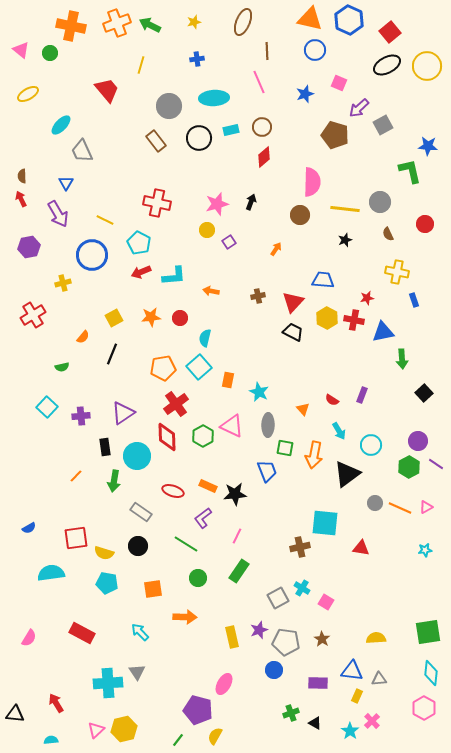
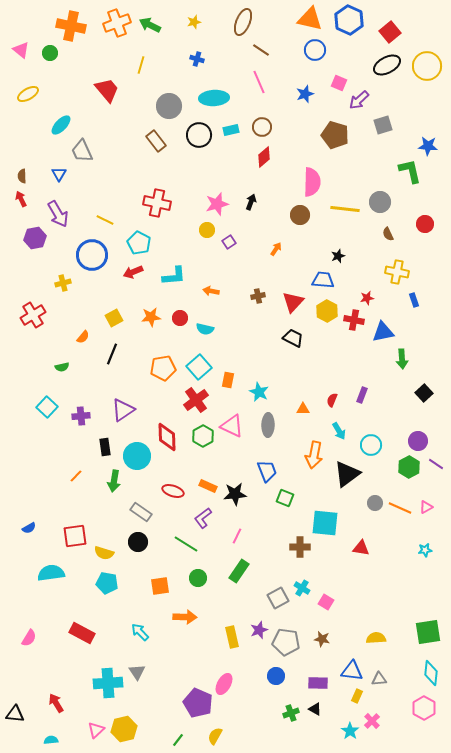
brown line at (267, 51): moved 6 px left, 1 px up; rotated 54 degrees counterclockwise
blue cross at (197, 59): rotated 24 degrees clockwise
purple arrow at (359, 108): moved 8 px up
gray square at (383, 125): rotated 12 degrees clockwise
black circle at (199, 138): moved 3 px up
blue triangle at (66, 183): moved 7 px left, 9 px up
black star at (345, 240): moved 7 px left, 16 px down
purple hexagon at (29, 247): moved 6 px right, 9 px up
red arrow at (141, 272): moved 8 px left
yellow hexagon at (327, 318): moved 7 px up
black trapezoid at (293, 332): moved 6 px down
cyan semicircle at (205, 338): moved 9 px up; rotated 90 degrees counterclockwise
red semicircle at (332, 400): rotated 80 degrees clockwise
red cross at (176, 404): moved 20 px right, 4 px up
orange triangle at (303, 409): rotated 48 degrees counterclockwise
purple triangle at (123, 413): moved 3 px up
green square at (285, 448): moved 50 px down; rotated 12 degrees clockwise
red square at (76, 538): moved 1 px left, 2 px up
black circle at (138, 546): moved 4 px up
brown cross at (300, 547): rotated 12 degrees clockwise
orange square at (153, 589): moved 7 px right, 3 px up
brown star at (322, 639): rotated 21 degrees counterclockwise
blue circle at (274, 670): moved 2 px right, 6 px down
purple pentagon at (198, 710): moved 7 px up; rotated 8 degrees clockwise
black triangle at (315, 723): moved 14 px up
